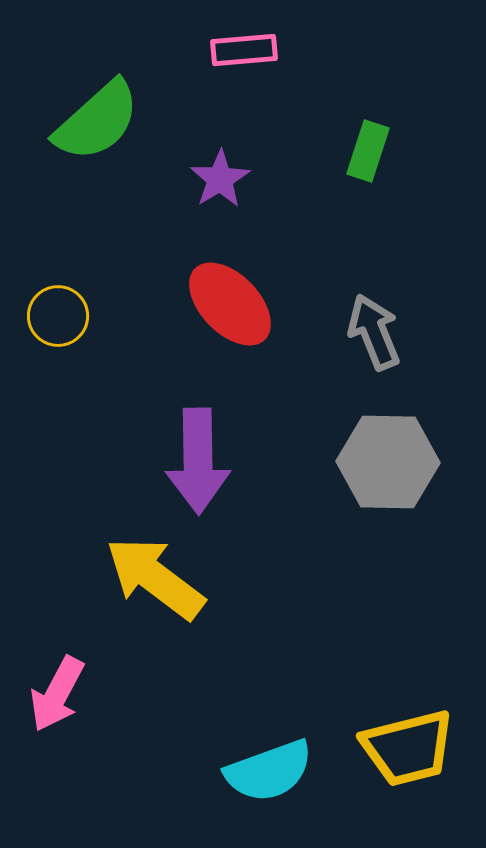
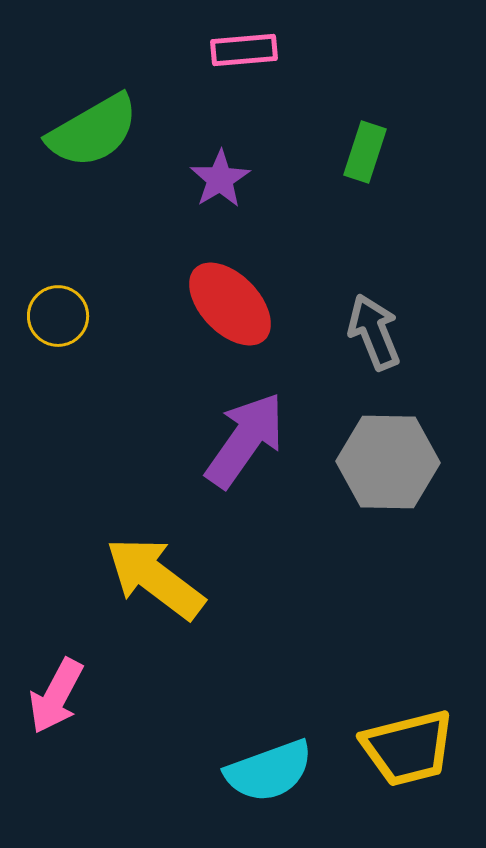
green semicircle: moved 4 px left, 10 px down; rotated 12 degrees clockwise
green rectangle: moved 3 px left, 1 px down
purple arrow: moved 47 px right, 21 px up; rotated 144 degrees counterclockwise
pink arrow: moved 1 px left, 2 px down
